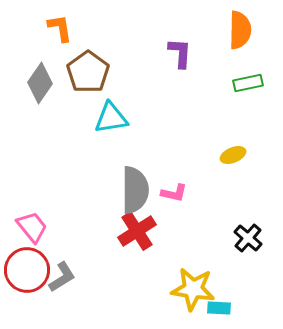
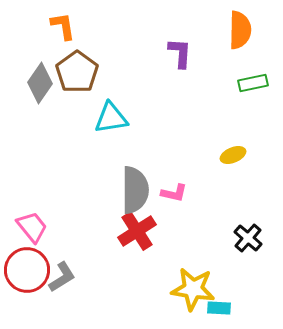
orange L-shape: moved 3 px right, 2 px up
brown pentagon: moved 11 px left
green rectangle: moved 5 px right
